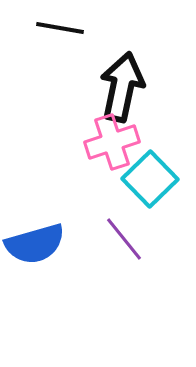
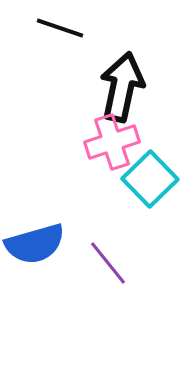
black line: rotated 9 degrees clockwise
purple line: moved 16 px left, 24 px down
